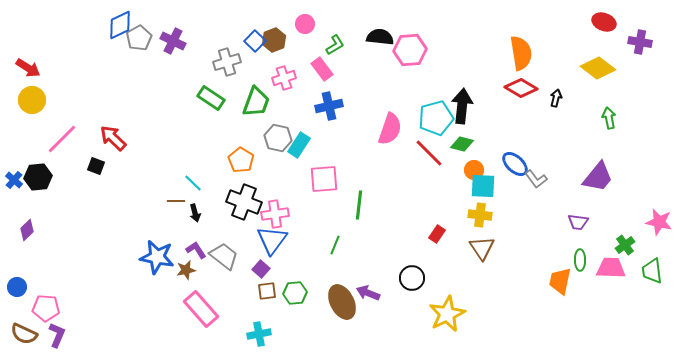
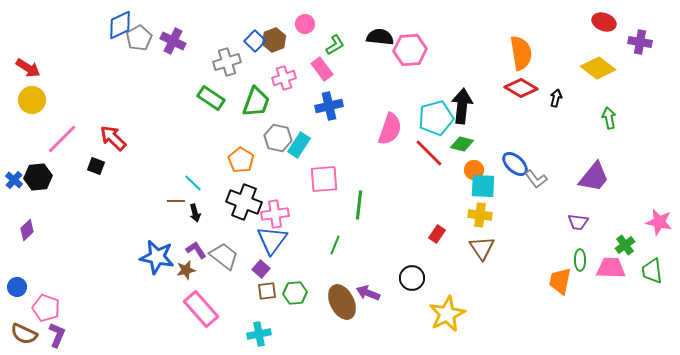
purple trapezoid at (598, 177): moved 4 px left
pink pentagon at (46, 308): rotated 16 degrees clockwise
